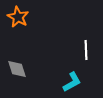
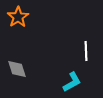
orange star: rotated 10 degrees clockwise
white line: moved 1 px down
